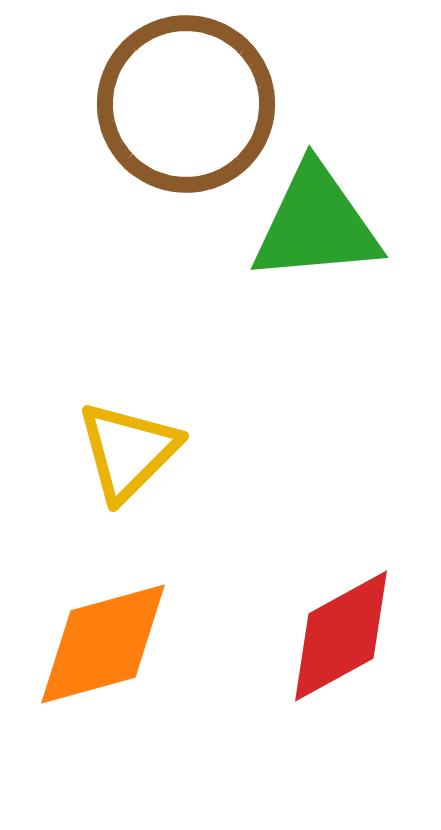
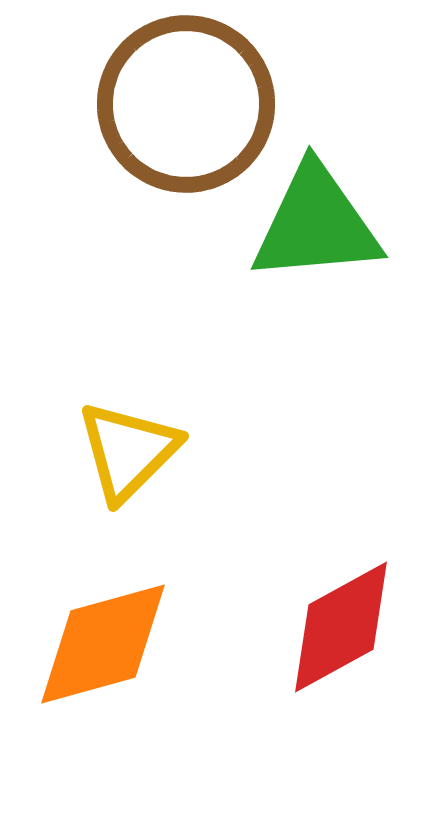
red diamond: moved 9 px up
